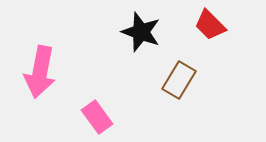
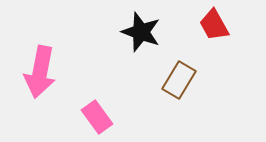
red trapezoid: moved 4 px right; rotated 16 degrees clockwise
